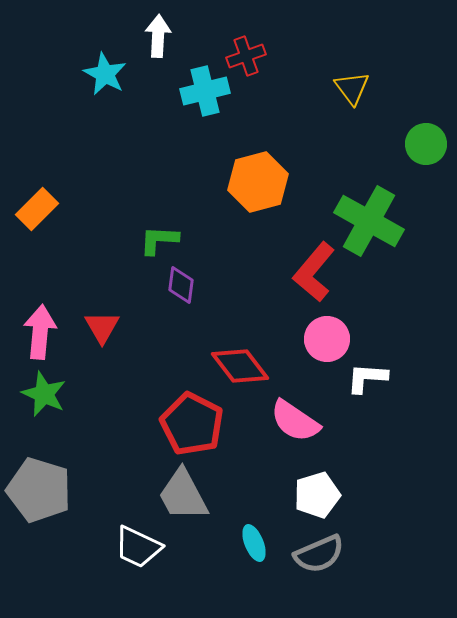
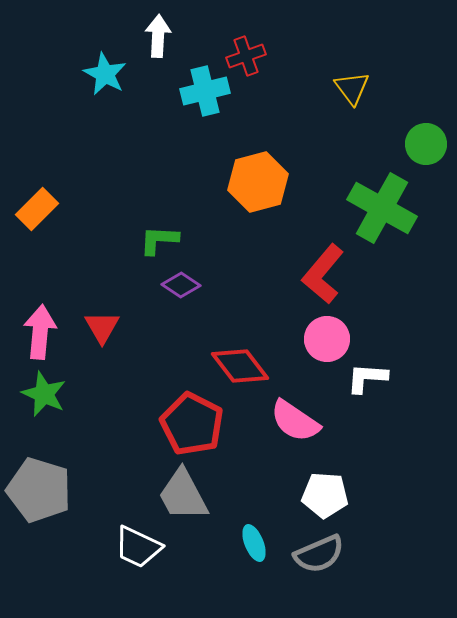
green cross: moved 13 px right, 13 px up
red L-shape: moved 9 px right, 2 px down
purple diamond: rotated 63 degrees counterclockwise
white pentagon: moved 8 px right; rotated 21 degrees clockwise
